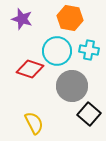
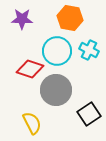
purple star: rotated 15 degrees counterclockwise
cyan cross: rotated 18 degrees clockwise
gray circle: moved 16 px left, 4 px down
black square: rotated 15 degrees clockwise
yellow semicircle: moved 2 px left
